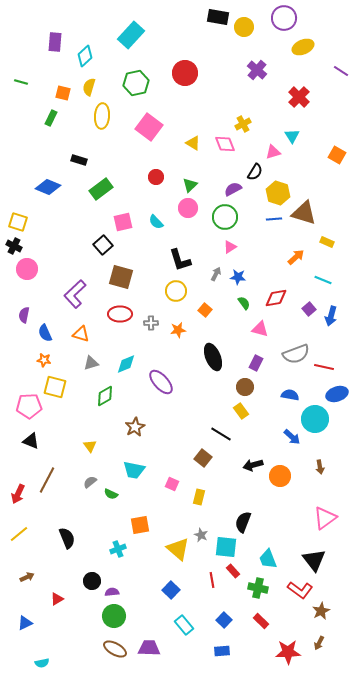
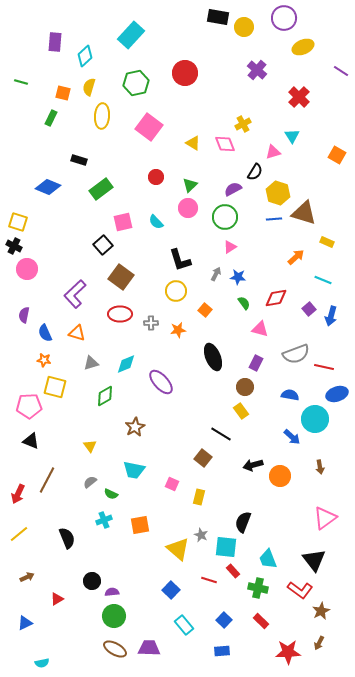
brown square at (121, 277): rotated 20 degrees clockwise
orange triangle at (81, 334): moved 4 px left, 1 px up
cyan cross at (118, 549): moved 14 px left, 29 px up
red line at (212, 580): moved 3 px left; rotated 63 degrees counterclockwise
